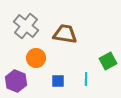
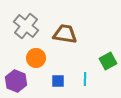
cyan line: moved 1 px left
